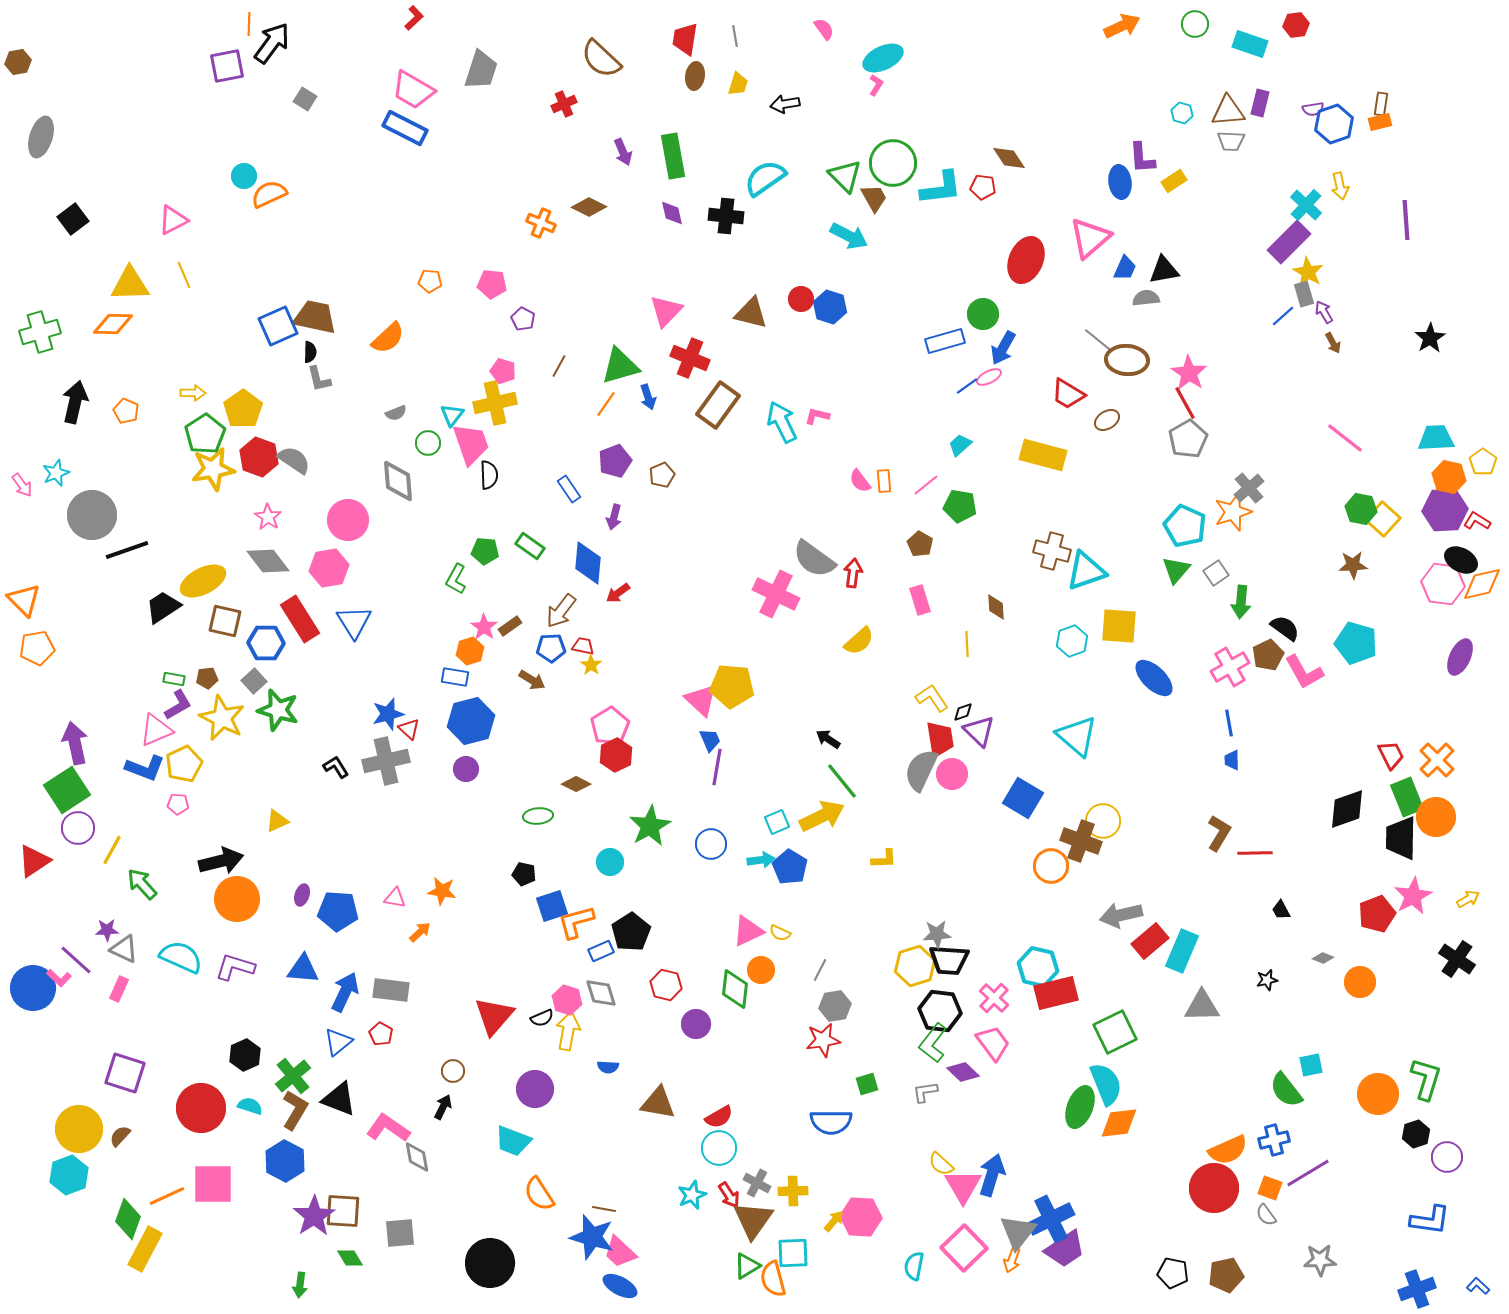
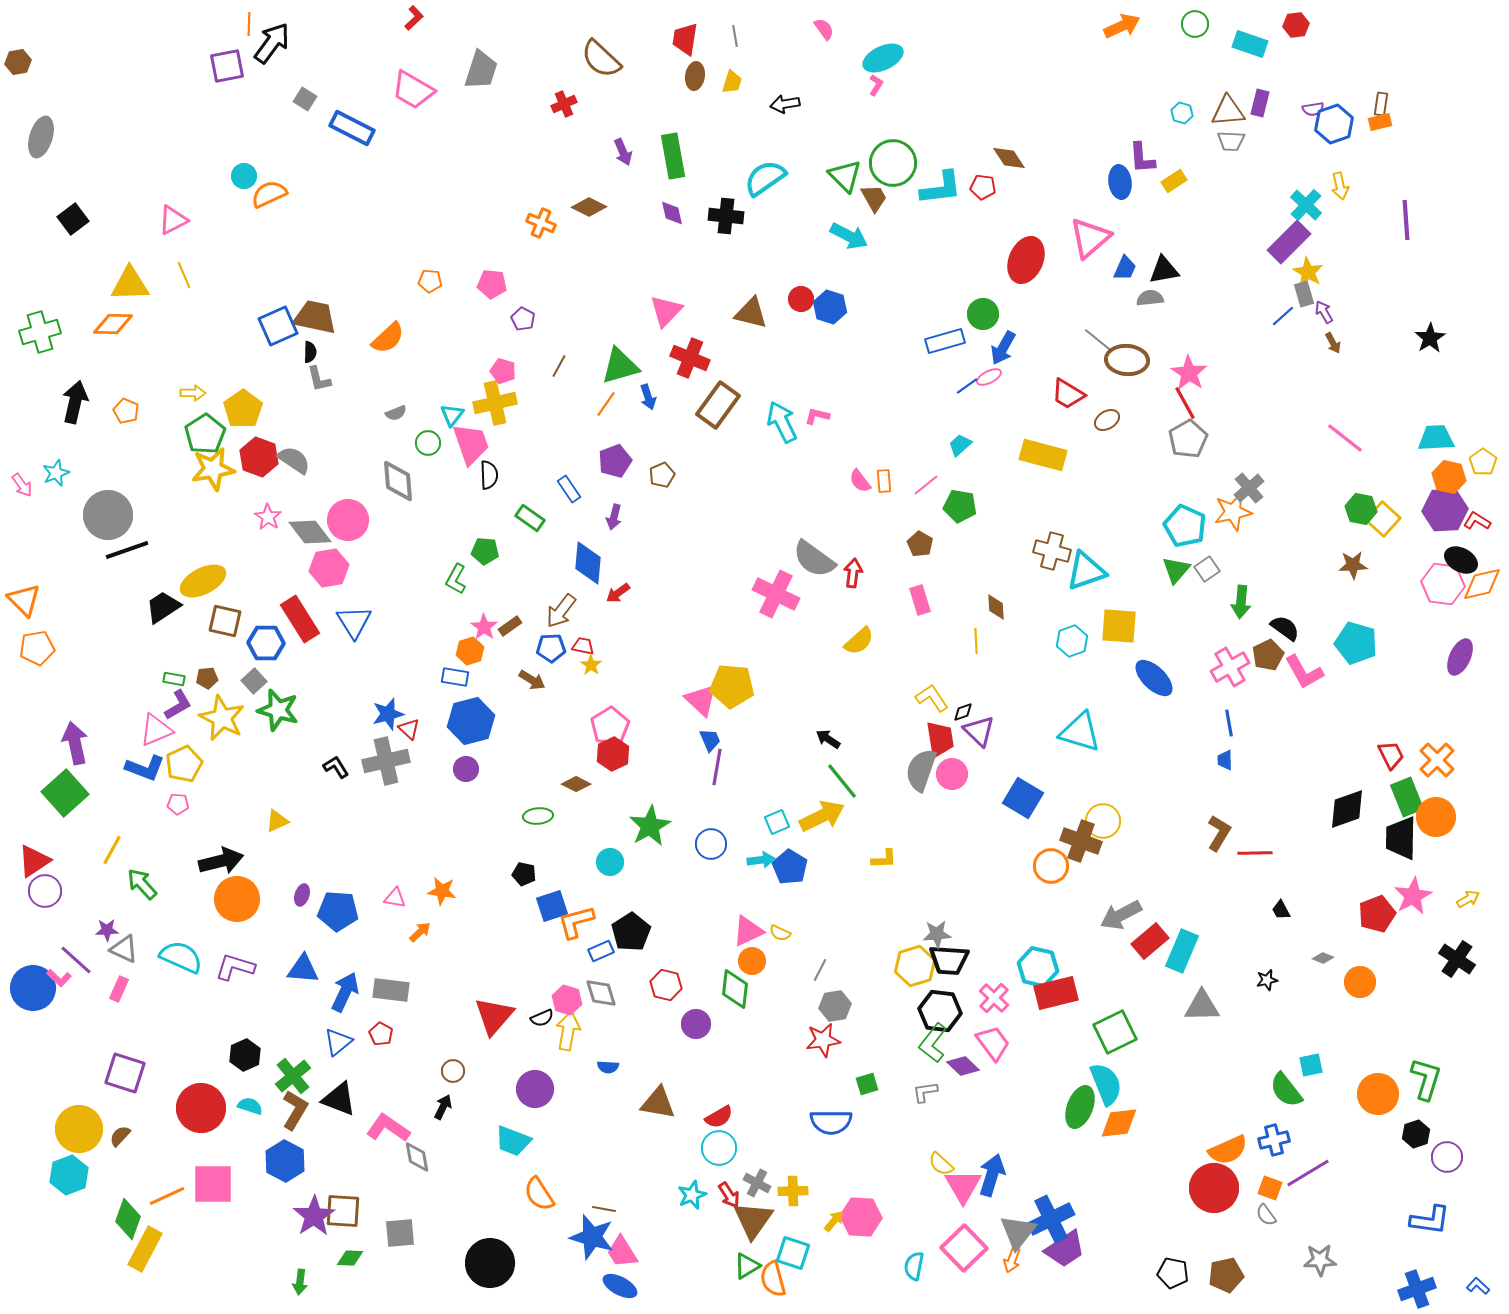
yellow trapezoid at (738, 84): moved 6 px left, 2 px up
blue rectangle at (405, 128): moved 53 px left
gray semicircle at (1146, 298): moved 4 px right
orange star at (1233, 512): rotated 6 degrees clockwise
gray circle at (92, 515): moved 16 px right
green rectangle at (530, 546): moved 28 px up
gray diamond at (268, 561): moved 42 px right, 29 px up
gray square at (1216, 573): moved 9 px left, 4 px up
yellow line at (967, 644): moved 9 px right, 3 px up
cyan triangle at (1077, 736): moved 3 px right, 4 px up; rotated 24 degrees counterclockwise
red hexagon at (616, 755): moved 3 px left, 1 px up
blue trapezoid at (1232, 760): moved 7 px left
gray semicircle at (921, 770): rotated 6 degrees counterclockwise
green square at (67, 790): moved 2 px left, 3 px down; rotated 9 degrees counterclockwise
purple circle at (78, 828): moved 33 px left, 63 px down
gray arrow at (1121, 915): rotated 15 degrees counterclockwise
orange circle at (761, 970): moved 9 px left, 9 px up
purple diamond at (963, 1072): moved 6 px up
pink trapezoid at (620, 1252): moved 2 px right; rotated 15 degrees clockwise
cyan square at (793, 1253): rotated 20 degrees clockwise
green diamond at (350, 1258): rotated 56 degrees counterclockwise
green arrow at (300, 1285): moved 3 px up
